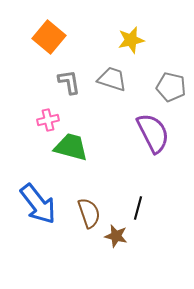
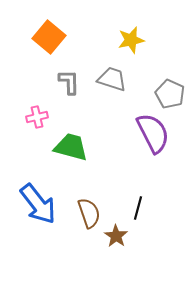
gray L-shape: rotated 8 degrees clockwise
gray pentagon: moved 1 px left, 7 px down; rotated 12 degrees clockwise
pink cross: moved 11 px left, 3 px up
brown star: rotated 20 degrees clockwise
